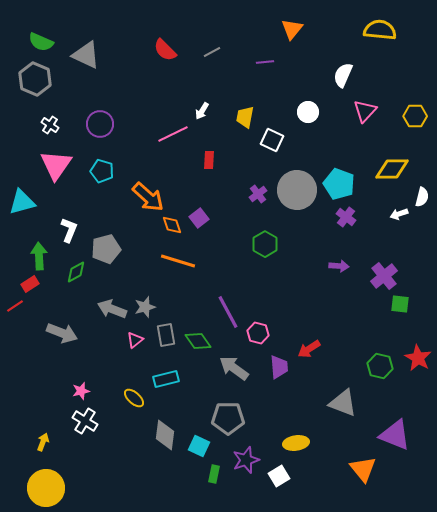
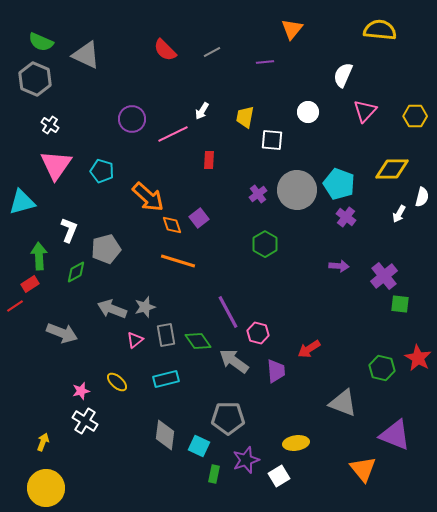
purple circle at (100, 124): moved 32 px right, 5 px up
white square at (272, 140): rotated 20 degrees counterclockwise
white arrow at (399, 214): rotated 42 degrees counterclockwise
green hexagon at (380, 366): moved 2 px right, 2 px down
purple trapezoid at (279, 367): moved 3 px left, 4 px down
gray arrow at (234, 368): moved 7 px up
yellow ellipse at (134, 398): moved 17 px left, 16 px up
